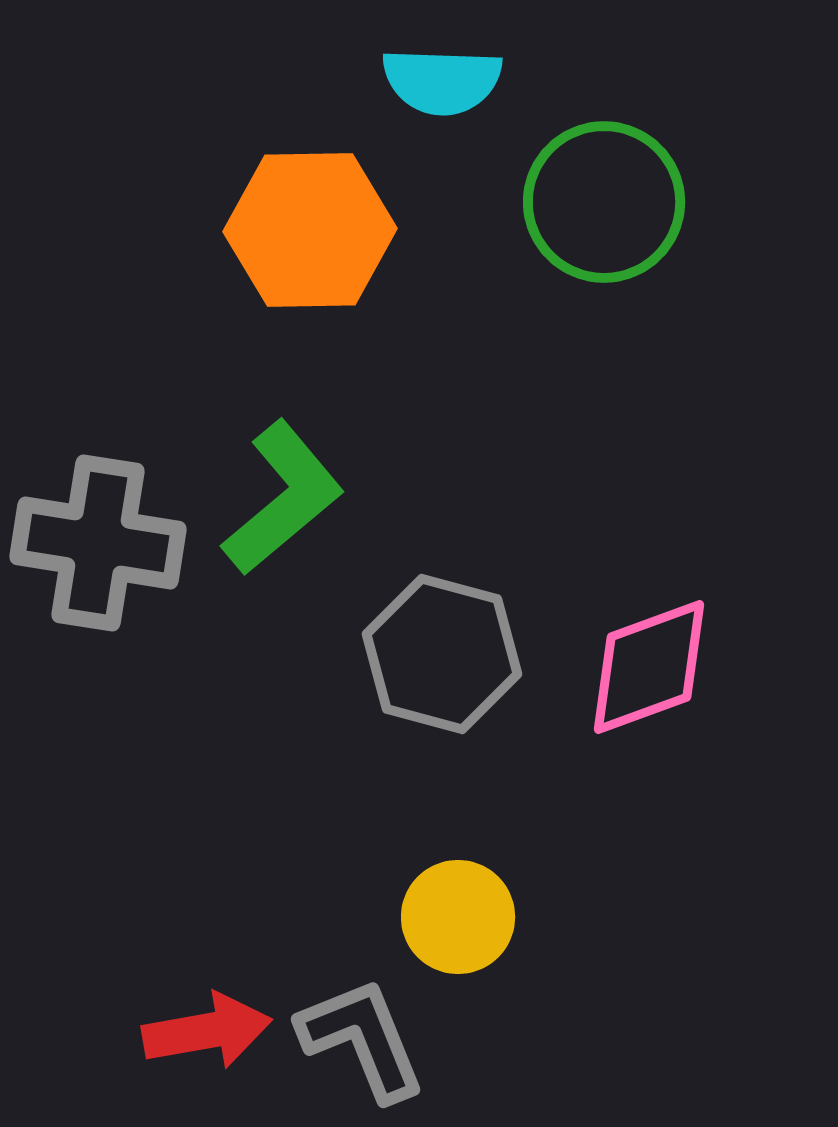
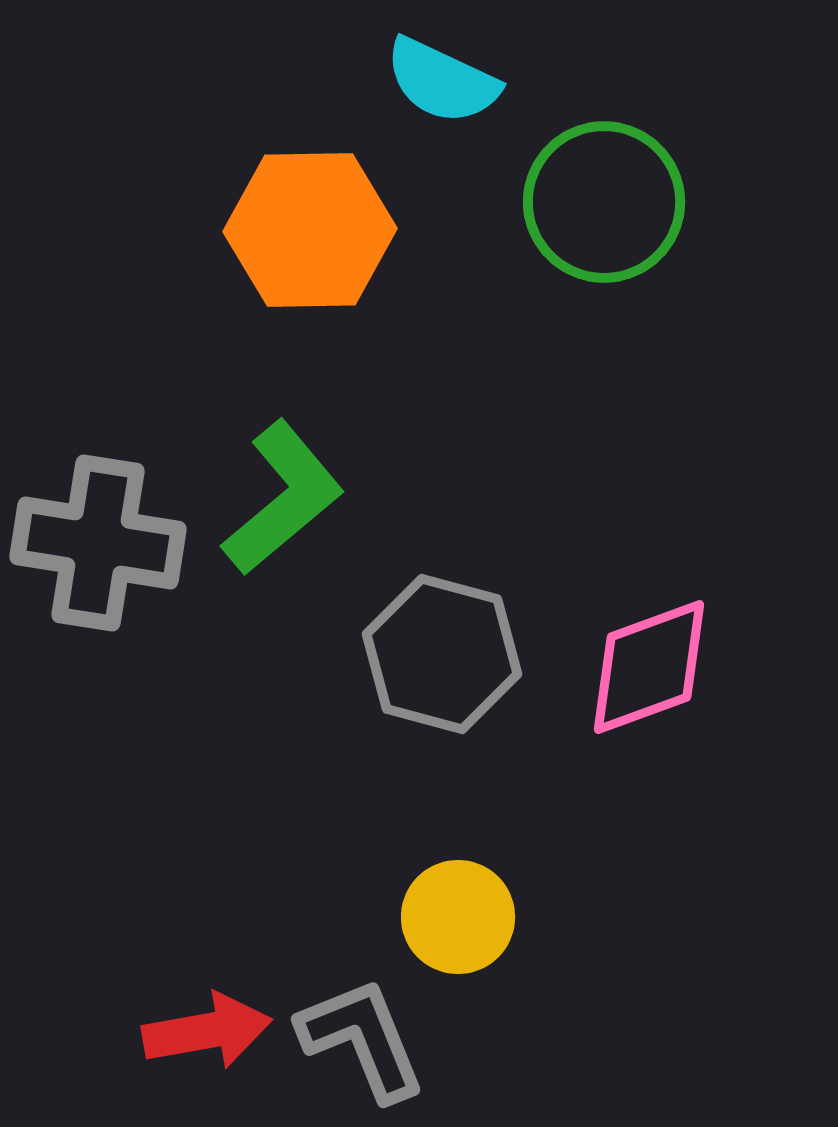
cyan semicircle: rotated 23 degrees clockwise
